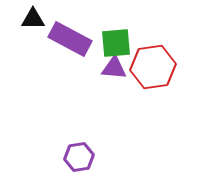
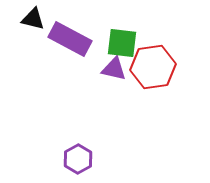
black triangle: rotated 15 degrees clockwise
green square: moved 6 px right; rotated 12 degrees clockwise
purple triangle: moved 1 px down; rotated 8 degrees clockwise
purple hexagon: moved 1 px left, 2 px down; rotated 20 degrees counterclockwise
